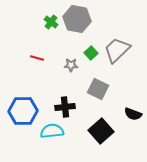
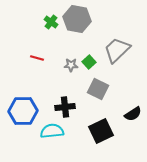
green square: moved 2 px left, 9 px down
black semicircle: rotated 54 degrees counterclockwise
black square: rotated 15 degrees clockwise
